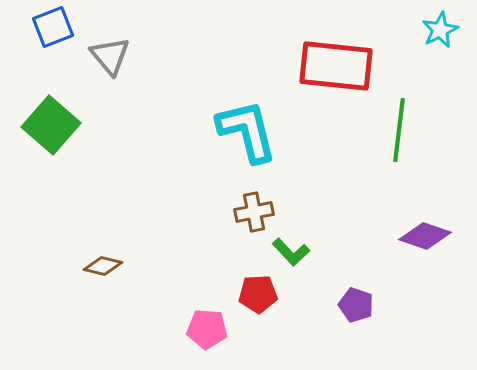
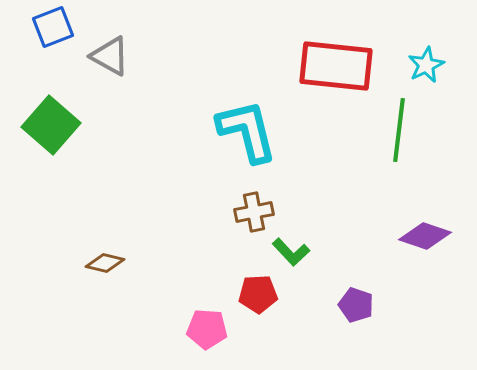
cyan star: moved 14 px left, 35 px down
gray triangle: rotated 21 degrees counterclockwise
brown diamond: moved 2 px right, 3 px up
